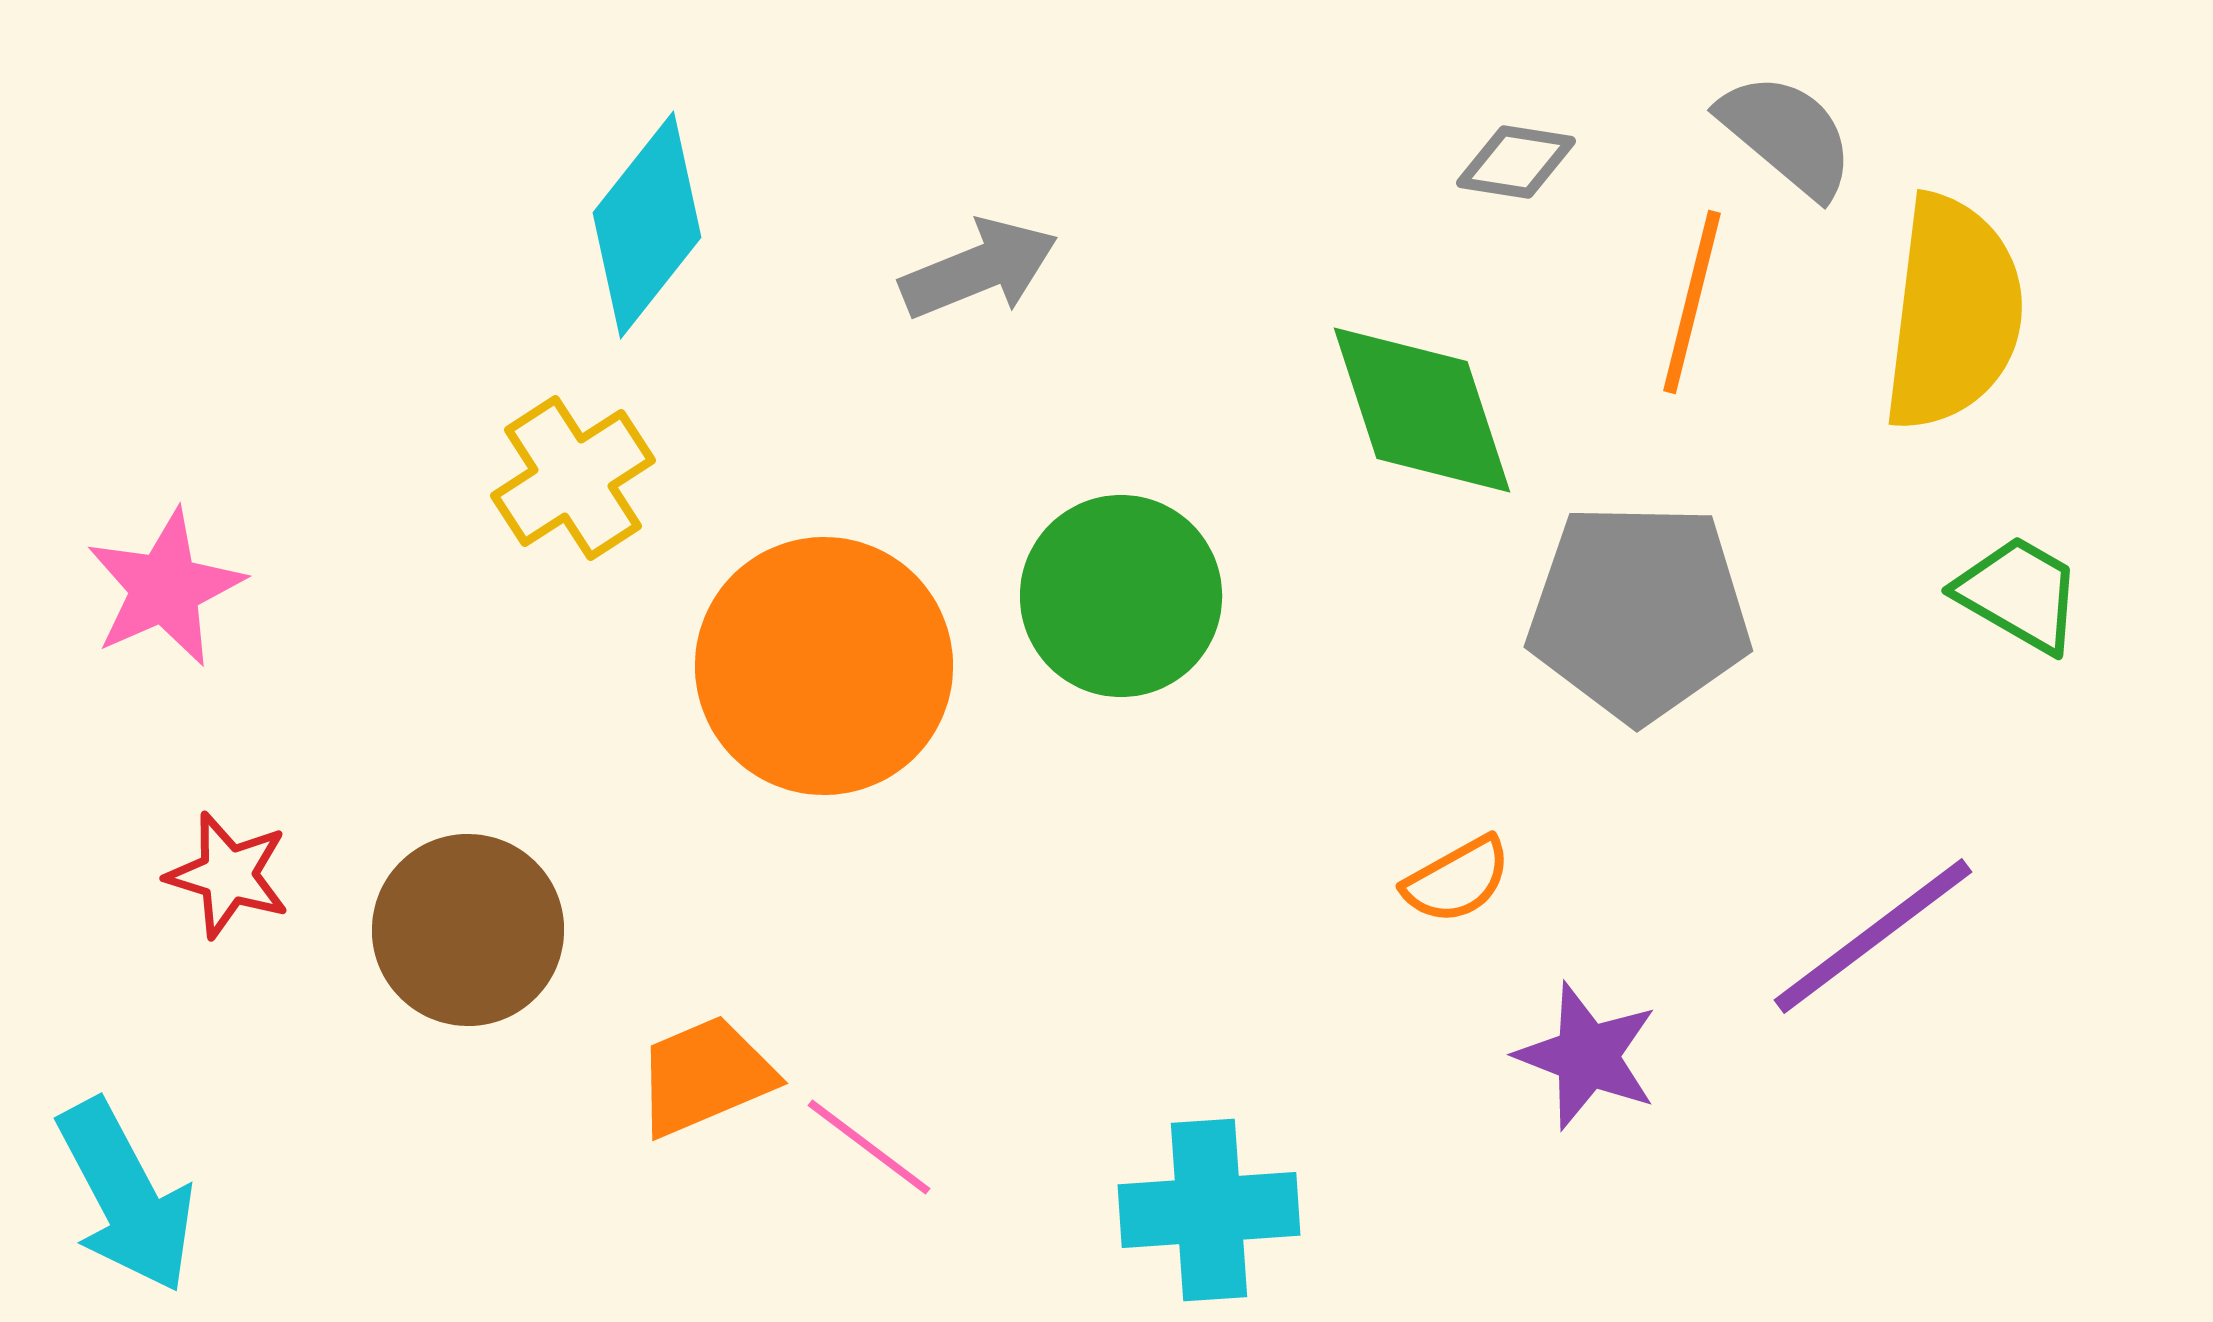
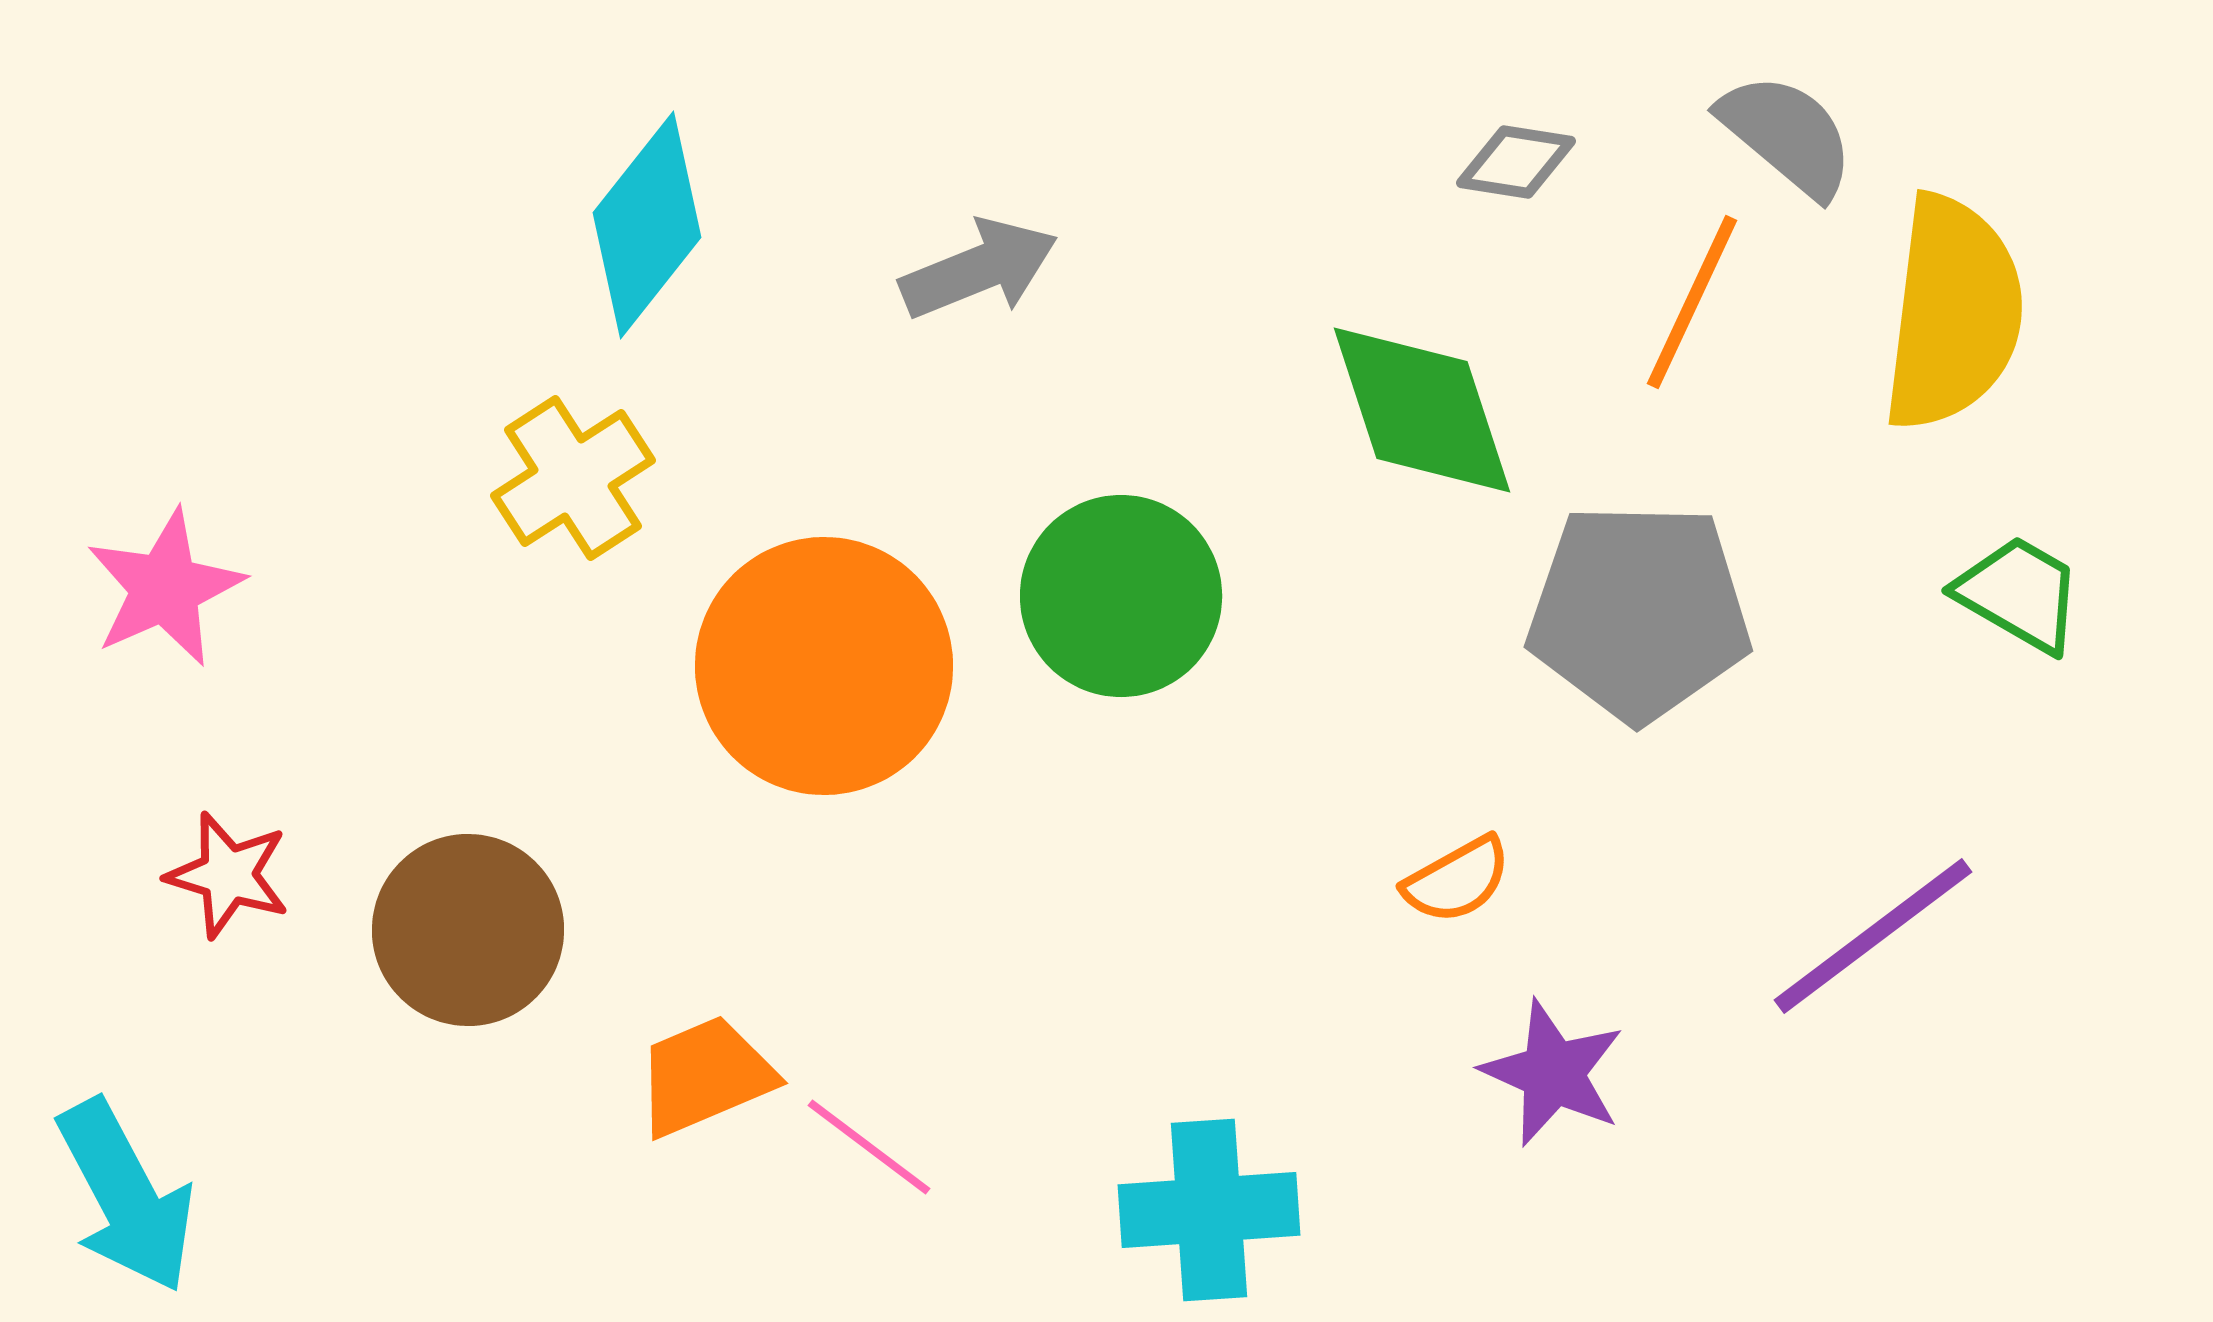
orange line: rotated 11 degrees clockwise
purple star: moved 34 px left, 17 px down; rotated 3 degrees clockwise
